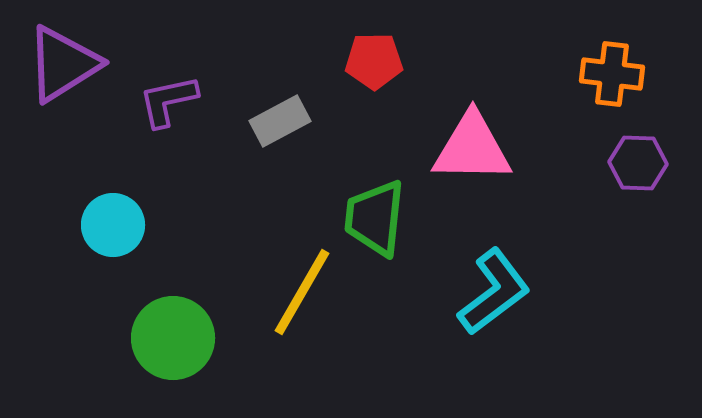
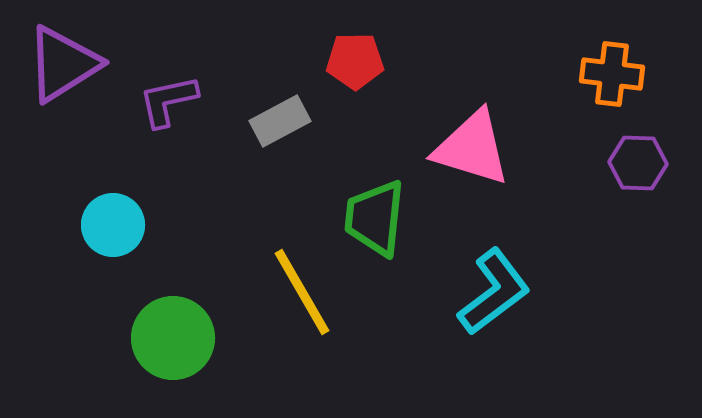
red pentagon: moved 19 px left
pink triangle: rotated 16 degrees clockwise
yellow line: rotated 60 degrees counterclockwise
